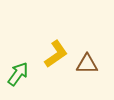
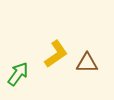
brown triangle: moved 1 px up
